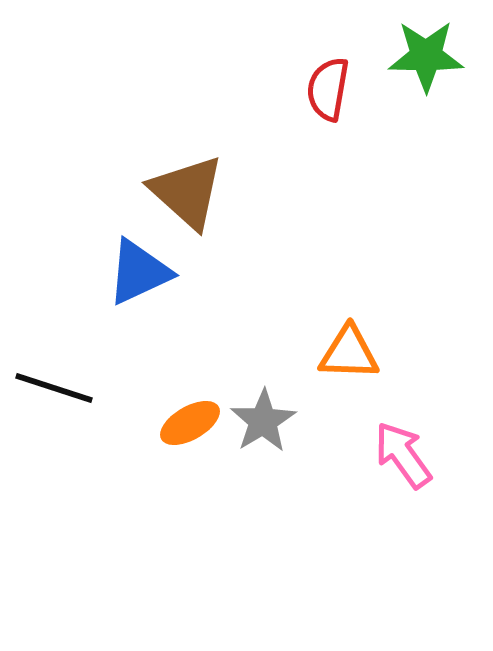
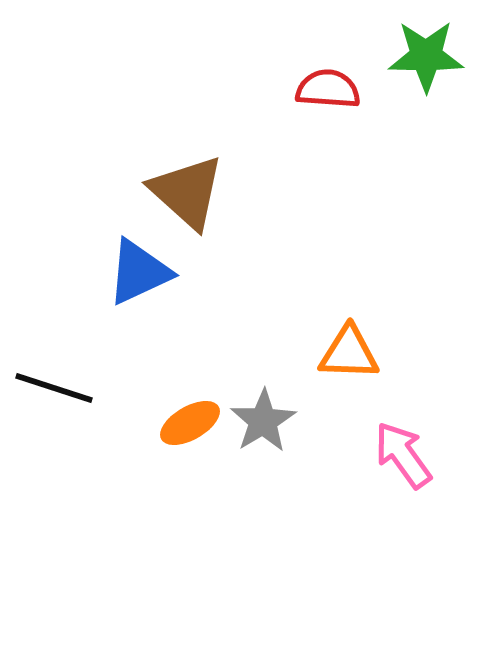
red semicircle: rotated 84 degrees clockwise
